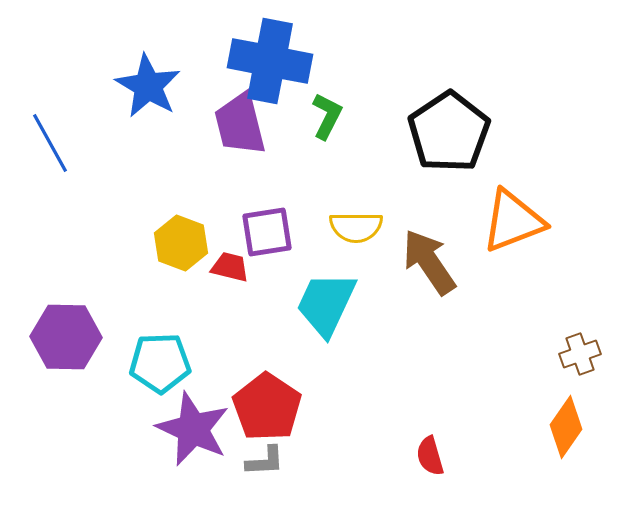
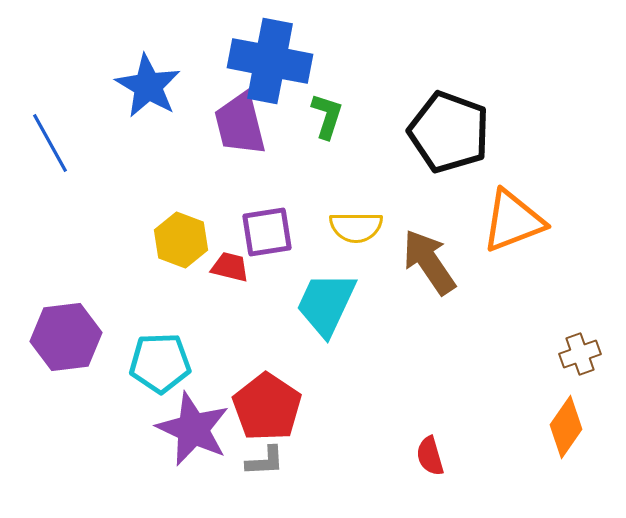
green L-shape: rotated 9 degrees counterclockwise
black pentagon: rotated 18 degrees counterclockwise
yellow hexagon: moved 3 px up
purple hexagon: rotated 8 degrees counterclockwise
